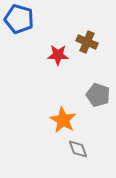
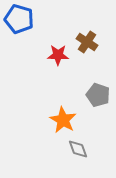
brown cross: rotated 10 degrees clockwise
